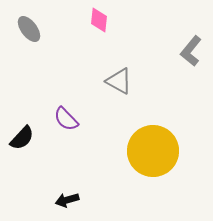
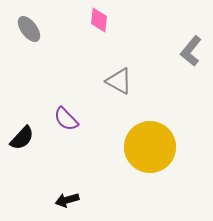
yellow circle: moved 3 px left, 4 px up
